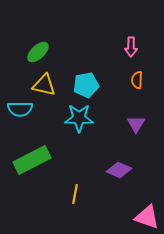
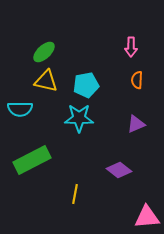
green ellipse: moved 6 px right
yellow triangle: moved 2 px right, 4 px up
purple triangle: rotated 36 degrees clockwise
purple diamond: rotated 15 degrees clockwise
pink triangle: rotated 24 degrees counterclockwise
